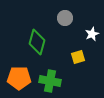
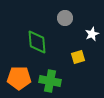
green diamond: rotated 20 degrees counterclockwise
